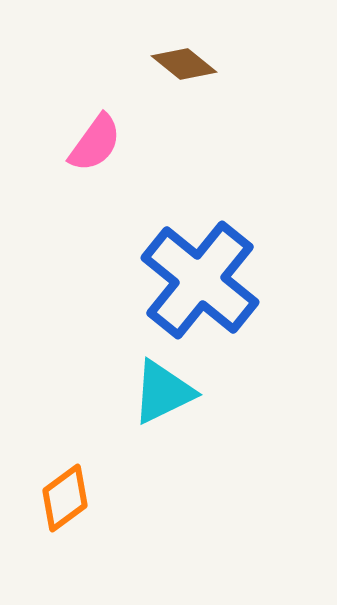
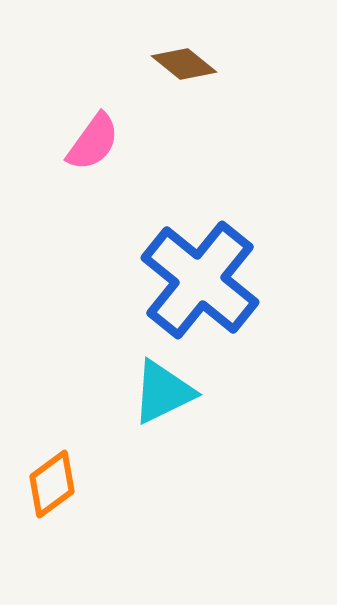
pink semicircle: moved 2 px left, 1 px up
orange diamond: moved 13 px left, 14 px up
